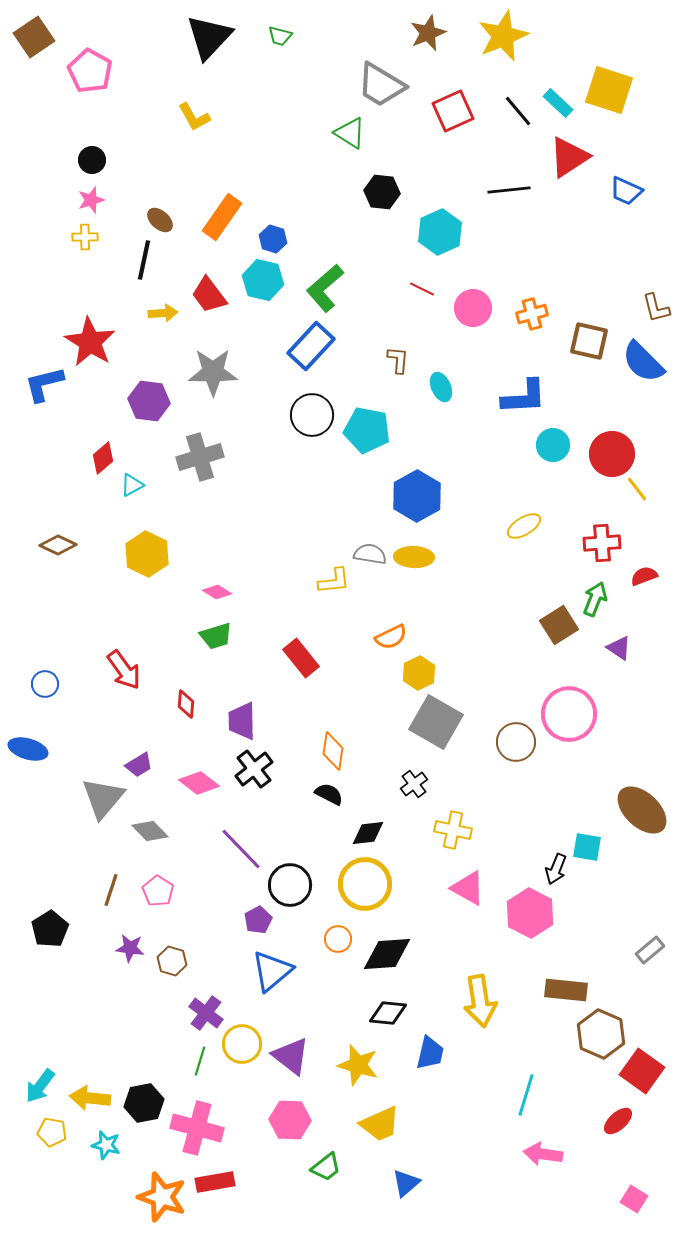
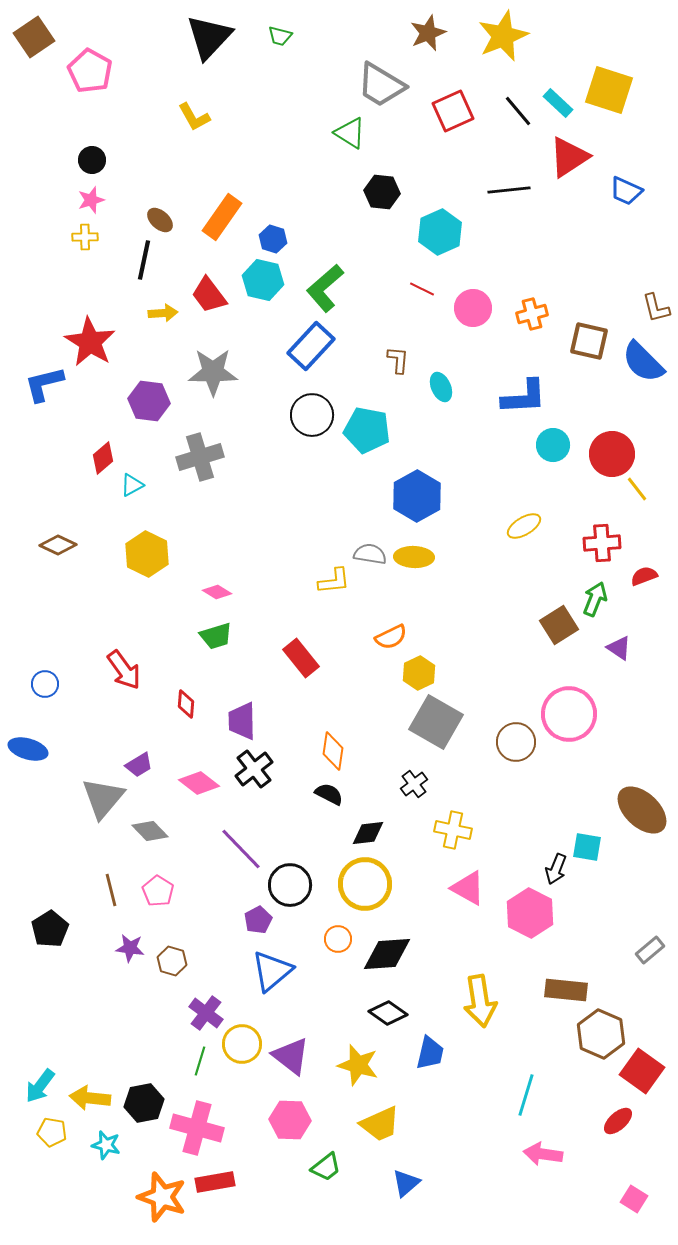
brown line at (111, 890): rotated 32 degrees counterclockwise
black diamond at (388, 1013): rotated 30 degrees clockwise
